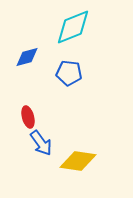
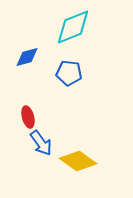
yellow diamond: rotated 27 degrees clockwise
